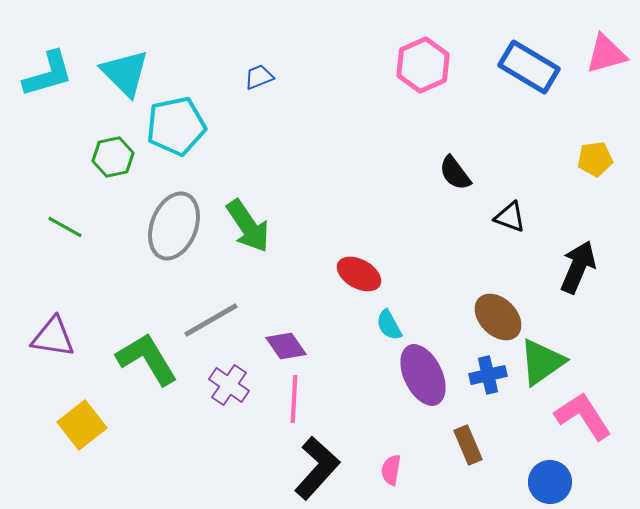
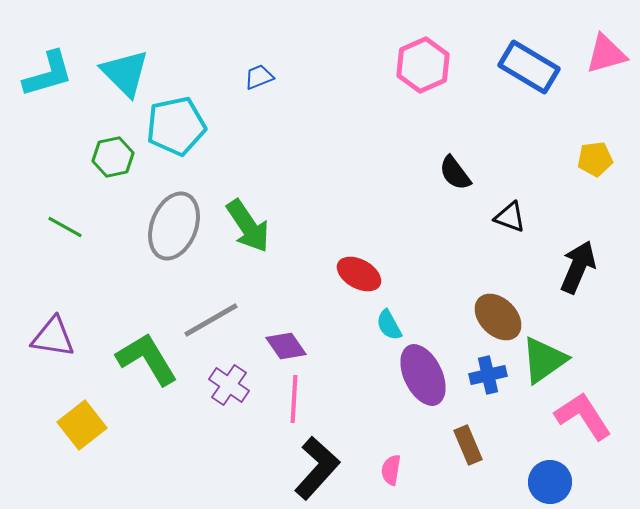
green triangle: moved 2 px right, 2 px up
